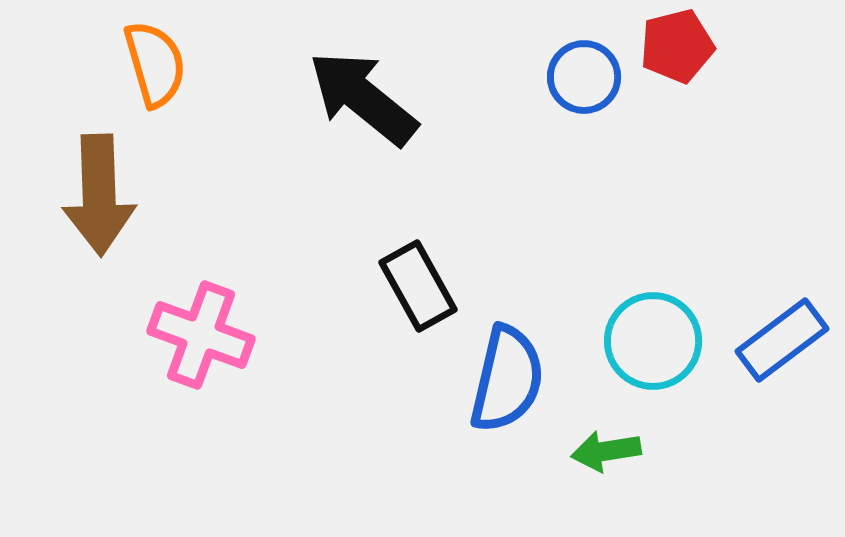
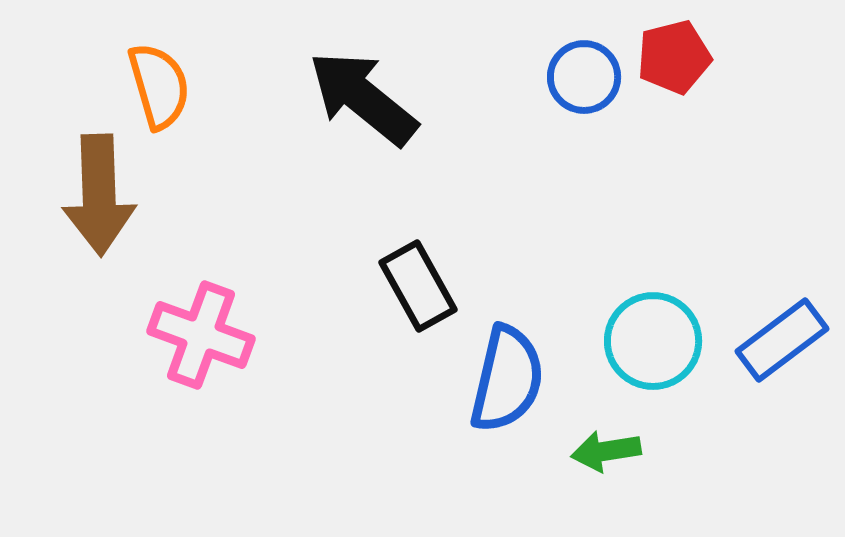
red pentagon: moved 3 px left, 11 px down
orange semicircle: moved 4 px right, 22 px down
